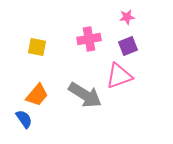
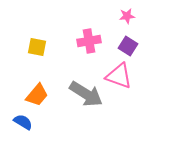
pink star: moved 1 px up
pink cross: moved 2 px down
purple square: rotated 36 degrees counterclockwise
pink triangle: rotated 40 degrees clockwise
gray arrow: moved 1 px right, 1 px up
blue semicircle: moved 1 px left, 3 px down; rotated 24 degrees counterclockwise
